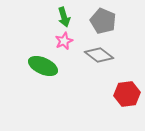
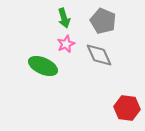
green arrow: moved 1 px down
pink star: moved 2 px right, 3 px down
gray diamond: rotated 28 degrees clockwise
red hexagon: moved 14 px down; rotated 15 degrees clockwise
